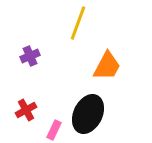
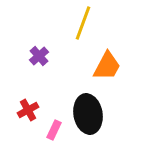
yellow line: moved 5 px right
purple cross: moved 9 px right; rotated 18 degrees counterclockwise
red cross: moved 2 px right
black ellipse: rotated 36 degrees counterclockwise
